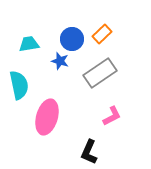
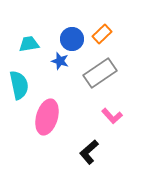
pink L-shape: rotated 75 degrees clockwise
black L-shape: rotated 25 degrees clockwise
